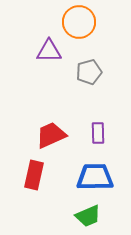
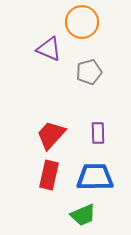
orange circle: moved 3 px right
purple triangle: moved 2 px up; rotated 24 degrees clockwise
red trapezoid: rotated 24 degrees counterclockwise
red rectangle: moved 15 px right
green trapezoid: moved 5 px left, 1 px up
